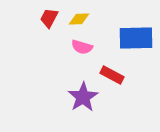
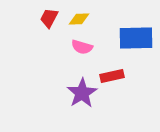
red rectangle: moved 1 px down; rotated 40 degrees counterclockwise
purple star: moved 1 px left, 4 px up
